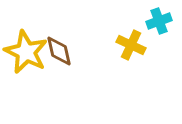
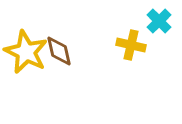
cyan cross: rotated 25 degrees counterclockwise
yellow cross: rotated 12 degrees counterclockwise
